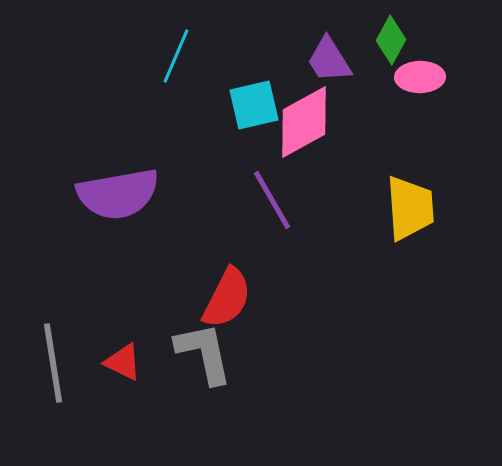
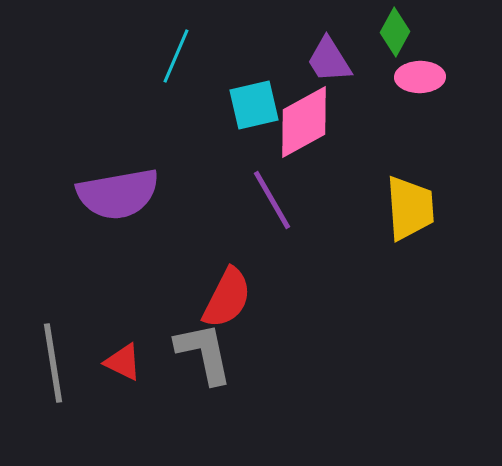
green diamond: moved 4 px right, 8 px up
